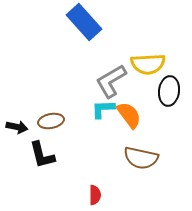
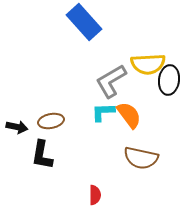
black ellipse: moved 11 px up
cyan L-shape: moved 3 px down
black L-shape: rotated 24 degrees clockwise
